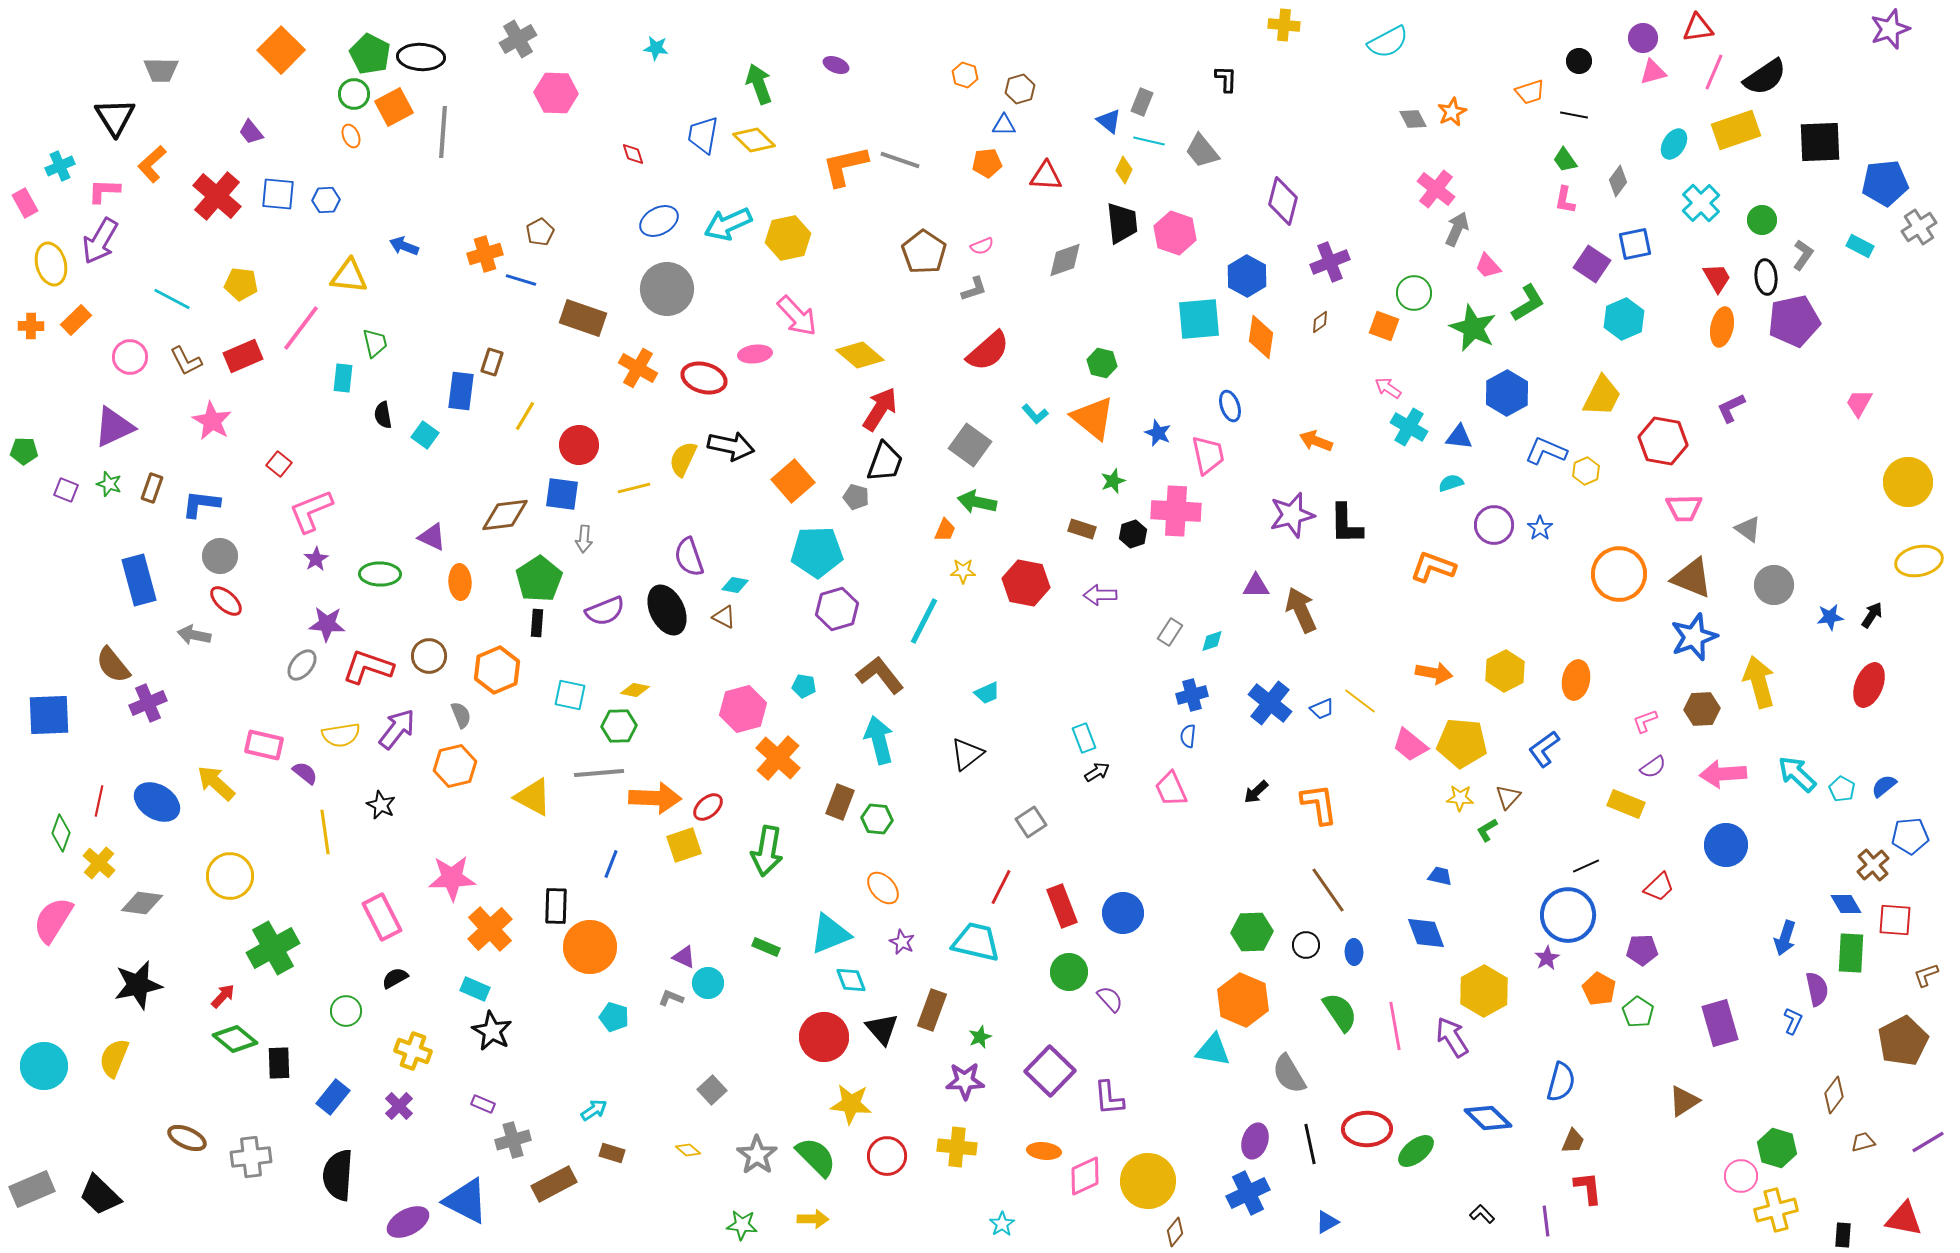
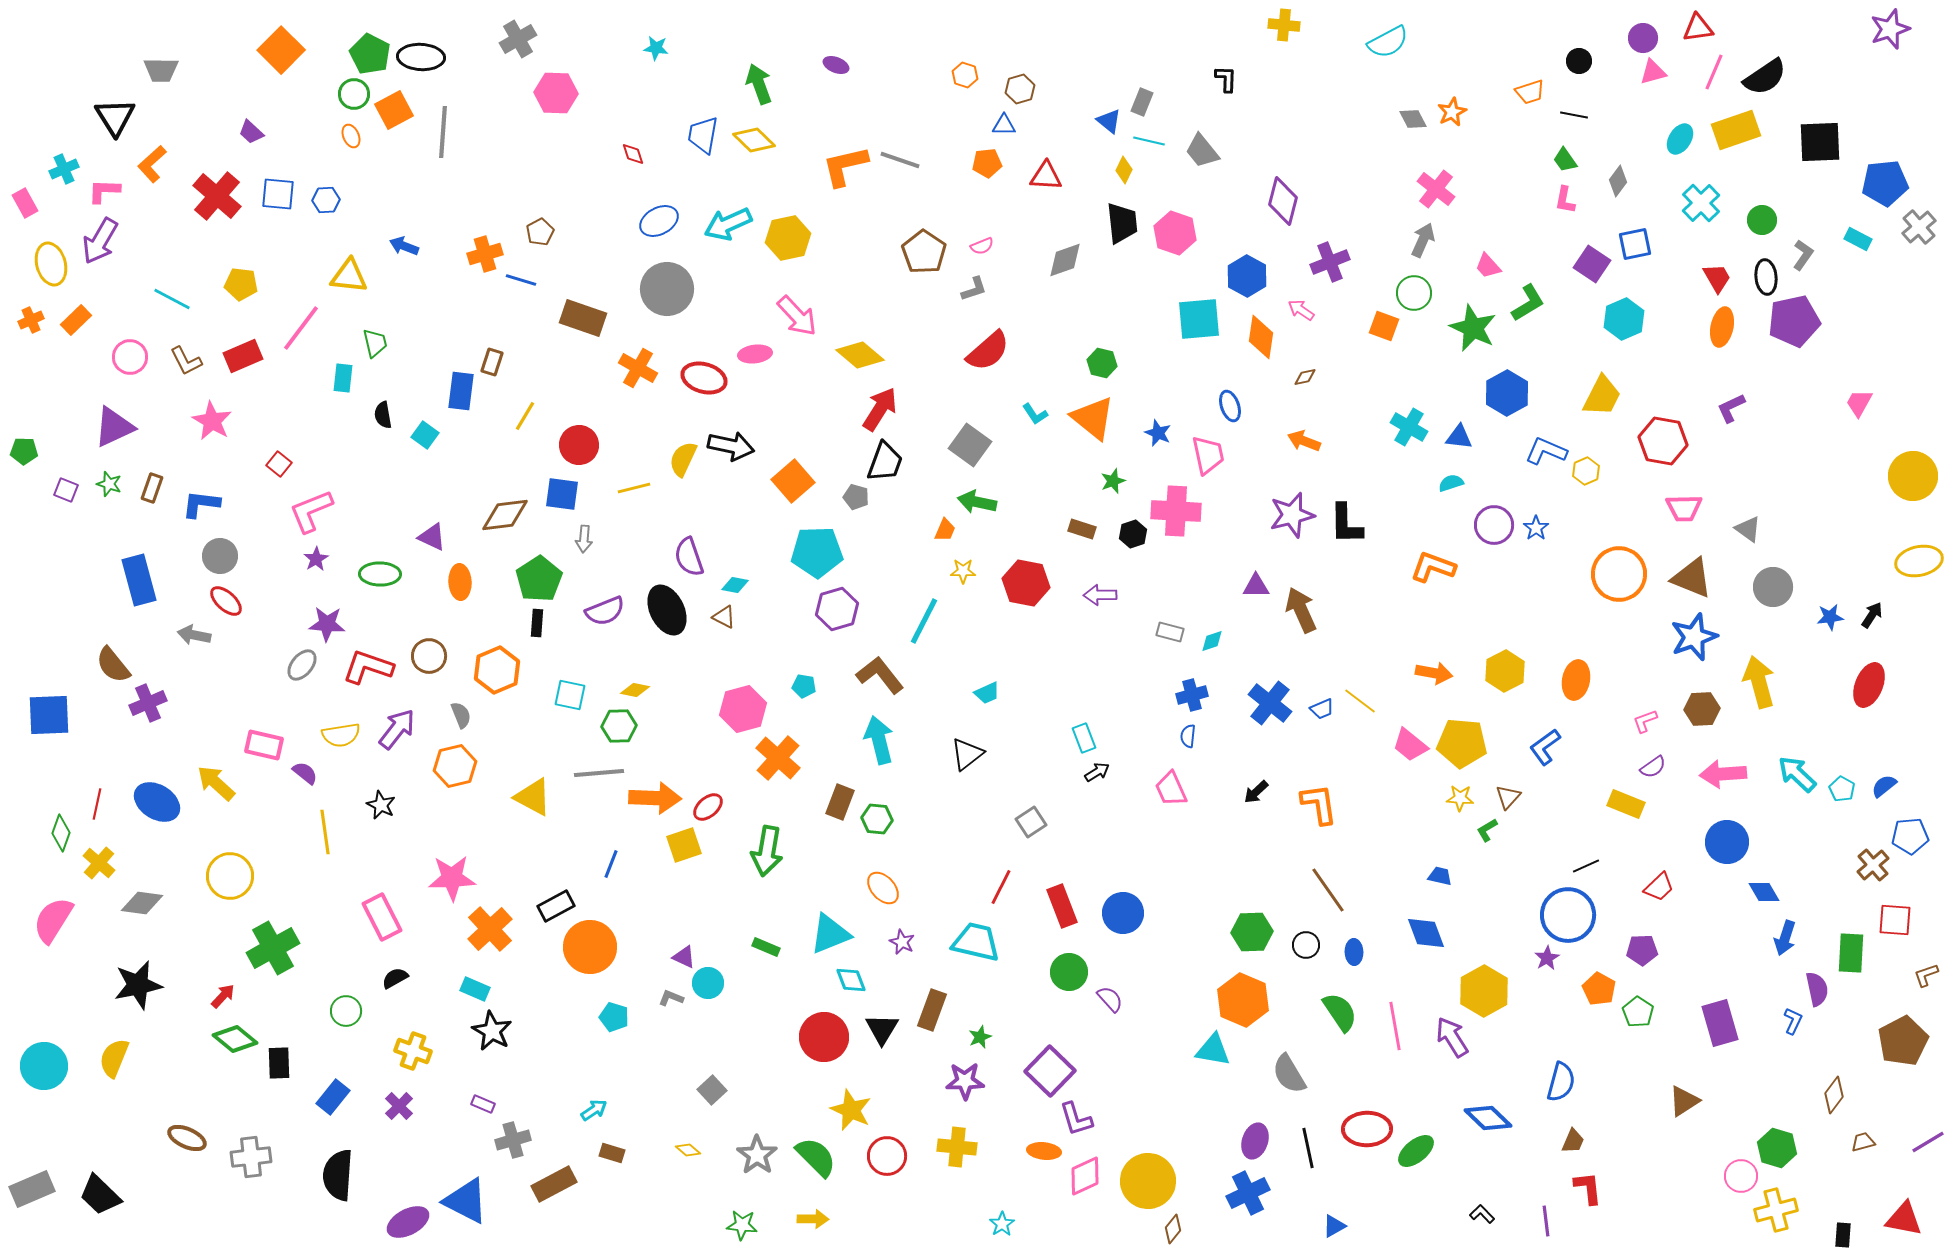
orange square at (394, 107): moved 3 px down
purple trapezoid at (251, 132): rotated 8 degrees counterclockwise
cyan ellipse at (1674, 144): moved 6 px right, 5 px up
cyan cross at (60, 166): moved 4 px right, 3 px down
gray cross at (1919, 227): rotated 8 degrees counterclockwise
gray arrow at (1457, 229): moved 34 px left, 11 px down
cyan rectangle at (1860, 246): moved 2 px left, 7 px up
brown diamond at (1320, 322): moved 15 px left, 55 px down; rotated 25 degrees clockwise
orange cross at (31, 326): moved 6 px up; rotated 25 degrees counterclockwise
pink arrow at (1388, 388): moved 87 px left, 78 px up
cyan L-shape at (1035, 414): rotated 8 degrees clockwise
orange arrow at (1316, 441): moved 12 px left
yellow circle at (1908, 482): moved 5 px right, 6 px up
blue star at (1540, 528): moved 4 px left
gray circle at (1774, 585): moved 1 px left, 2 px down
gray rectangle at (1170, 632): rotated 72 degrees clockwise
blue L-shape at (1544, 749): moved 1 px right, 2 px up
red line at (99, 801): moved 2 px left, 3 px down
blue circle at (1726, 845): moved 1 px right, 3 px up
blue diamond at (1846, 904): moved 82 px left, 12 px up
black rectangle at (556, 906): rotated 60 degrees clockwise
black triangle at (882, 1029): rotated 12 degrees clockwise
purple L-shape at (1109, 1098): moved 33 px left, 21 px down; rotated 12 degrees counterclockwise
yellow star at (851, 1104): moved 6 px down; rotated 18 degrees clockwise
black line at (1310, 1144): moved 2 px left, 4 px down
blue triangle at (1327, 1222): moved 7 px right, 4 px down
brown diamond at (1175, 1232): moved 2 px left, 3 px up
